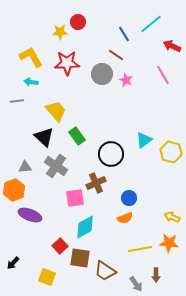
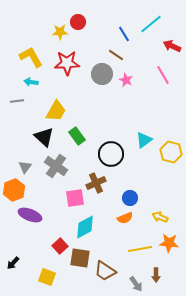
yellow trapezoid: rotated 70 degrees clockwise
gray triangle: rotated 48 degrees counterclockwise
blue circle: moved 1 px right
yellow arrow: moved 12 px left
